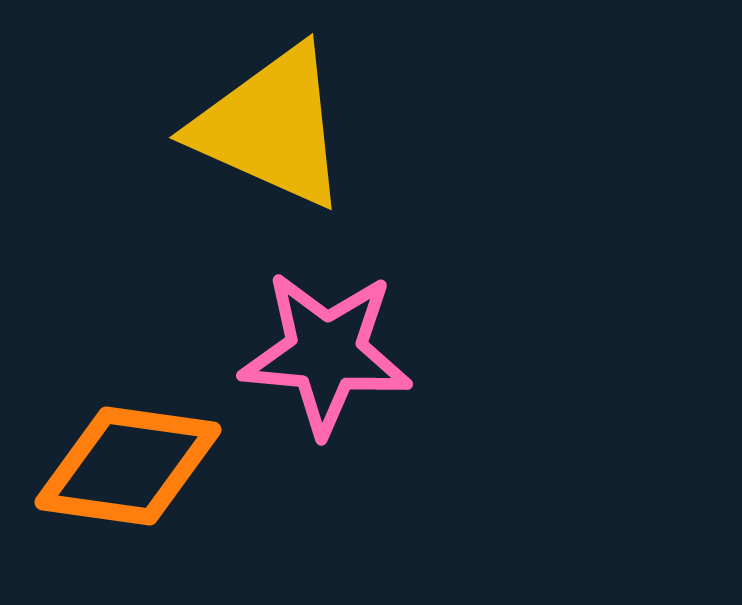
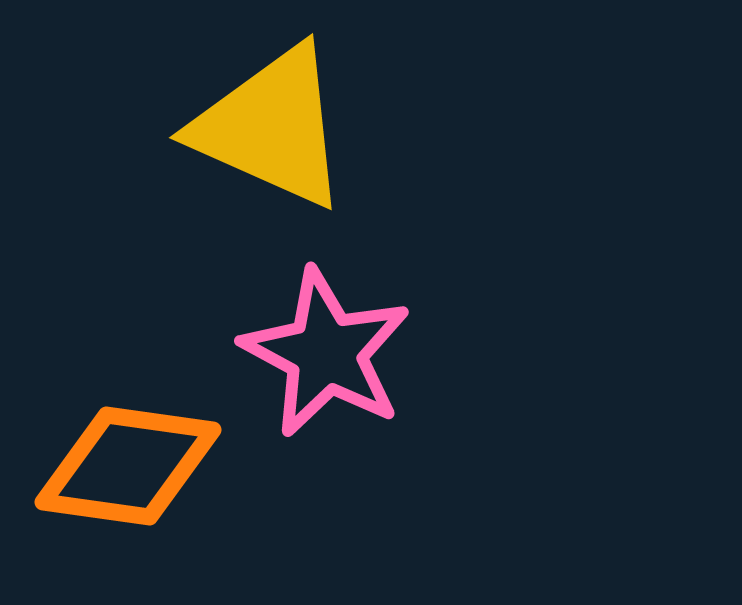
pink star: rotated 23 degrees clockwise
